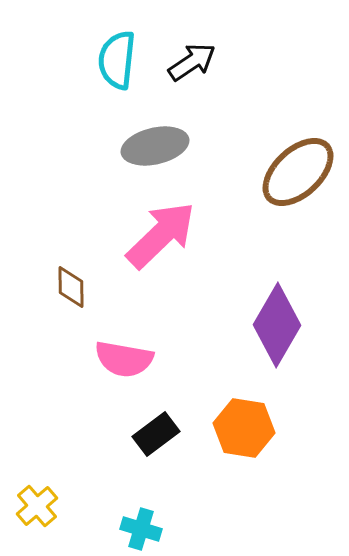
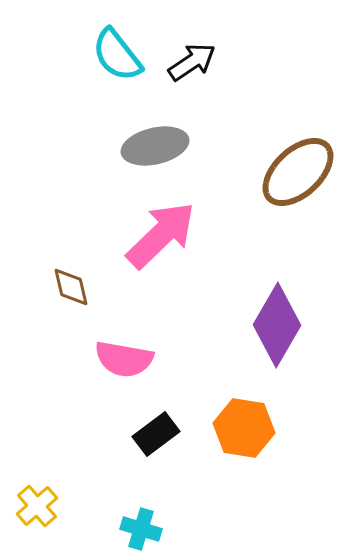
cyan semicircle: moved 5 px up; rotated 44 degrees counterclockwise
brown diamond: rotated 12 degrees counterclockwise
